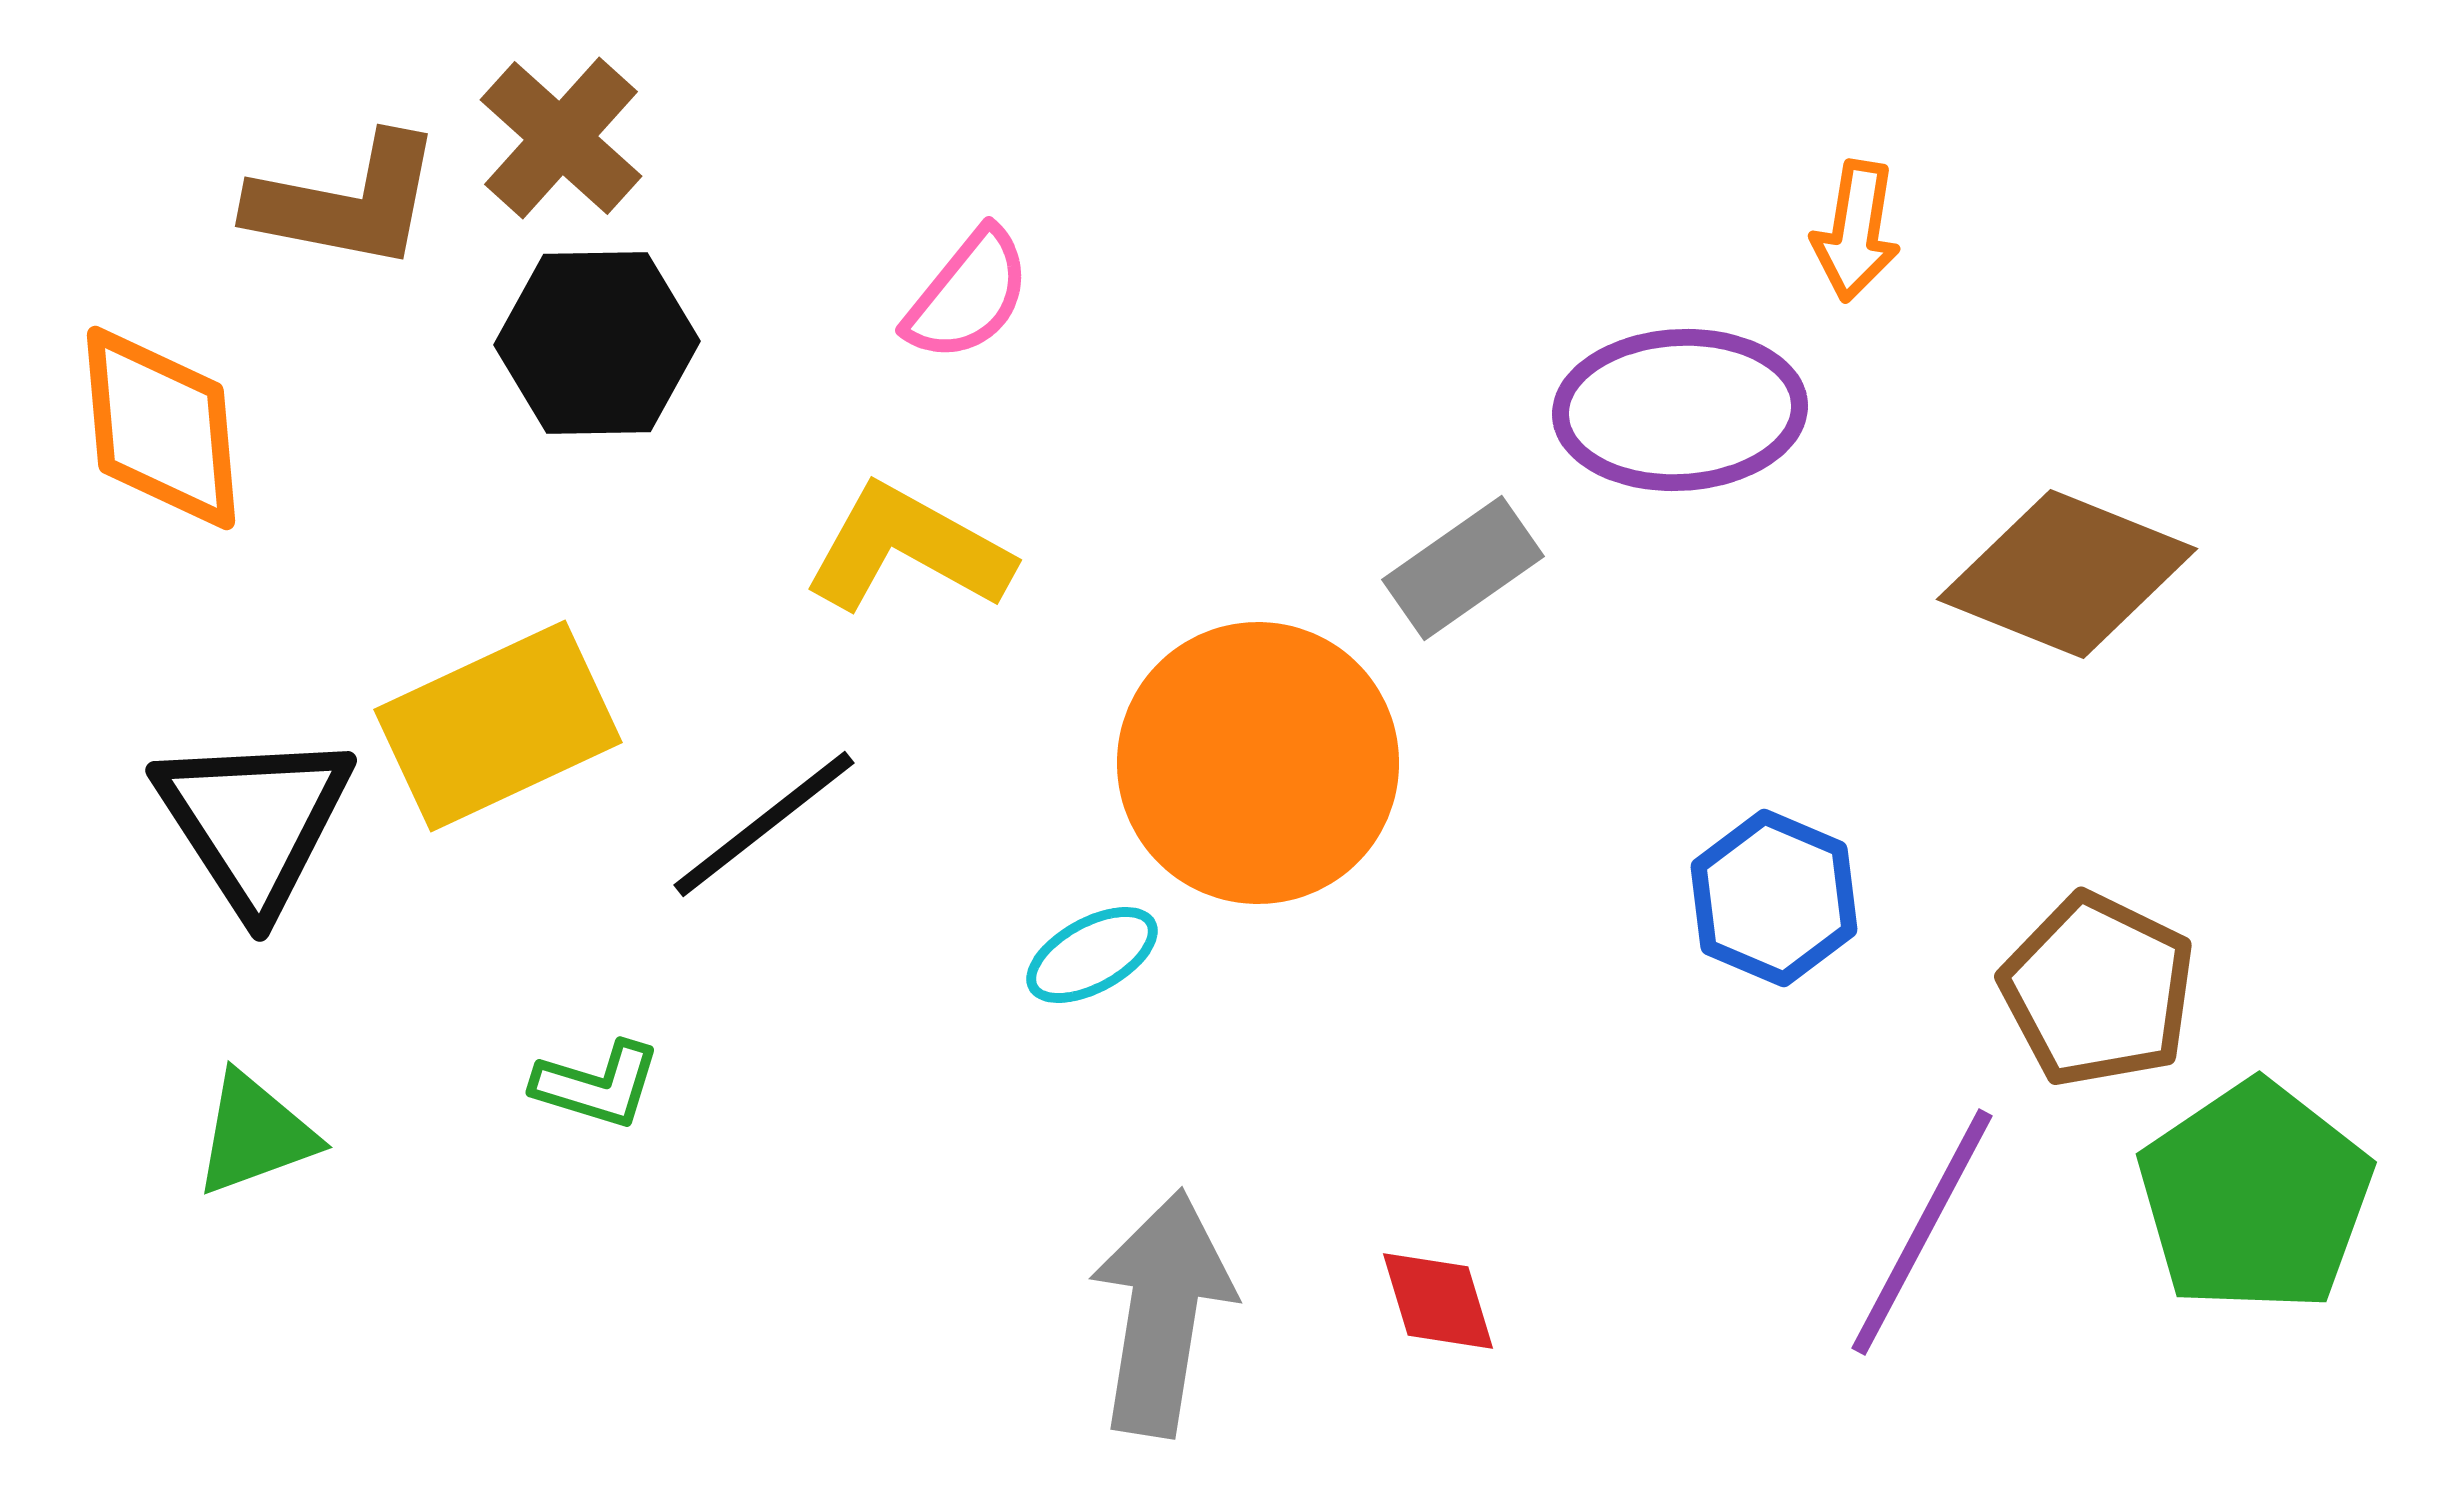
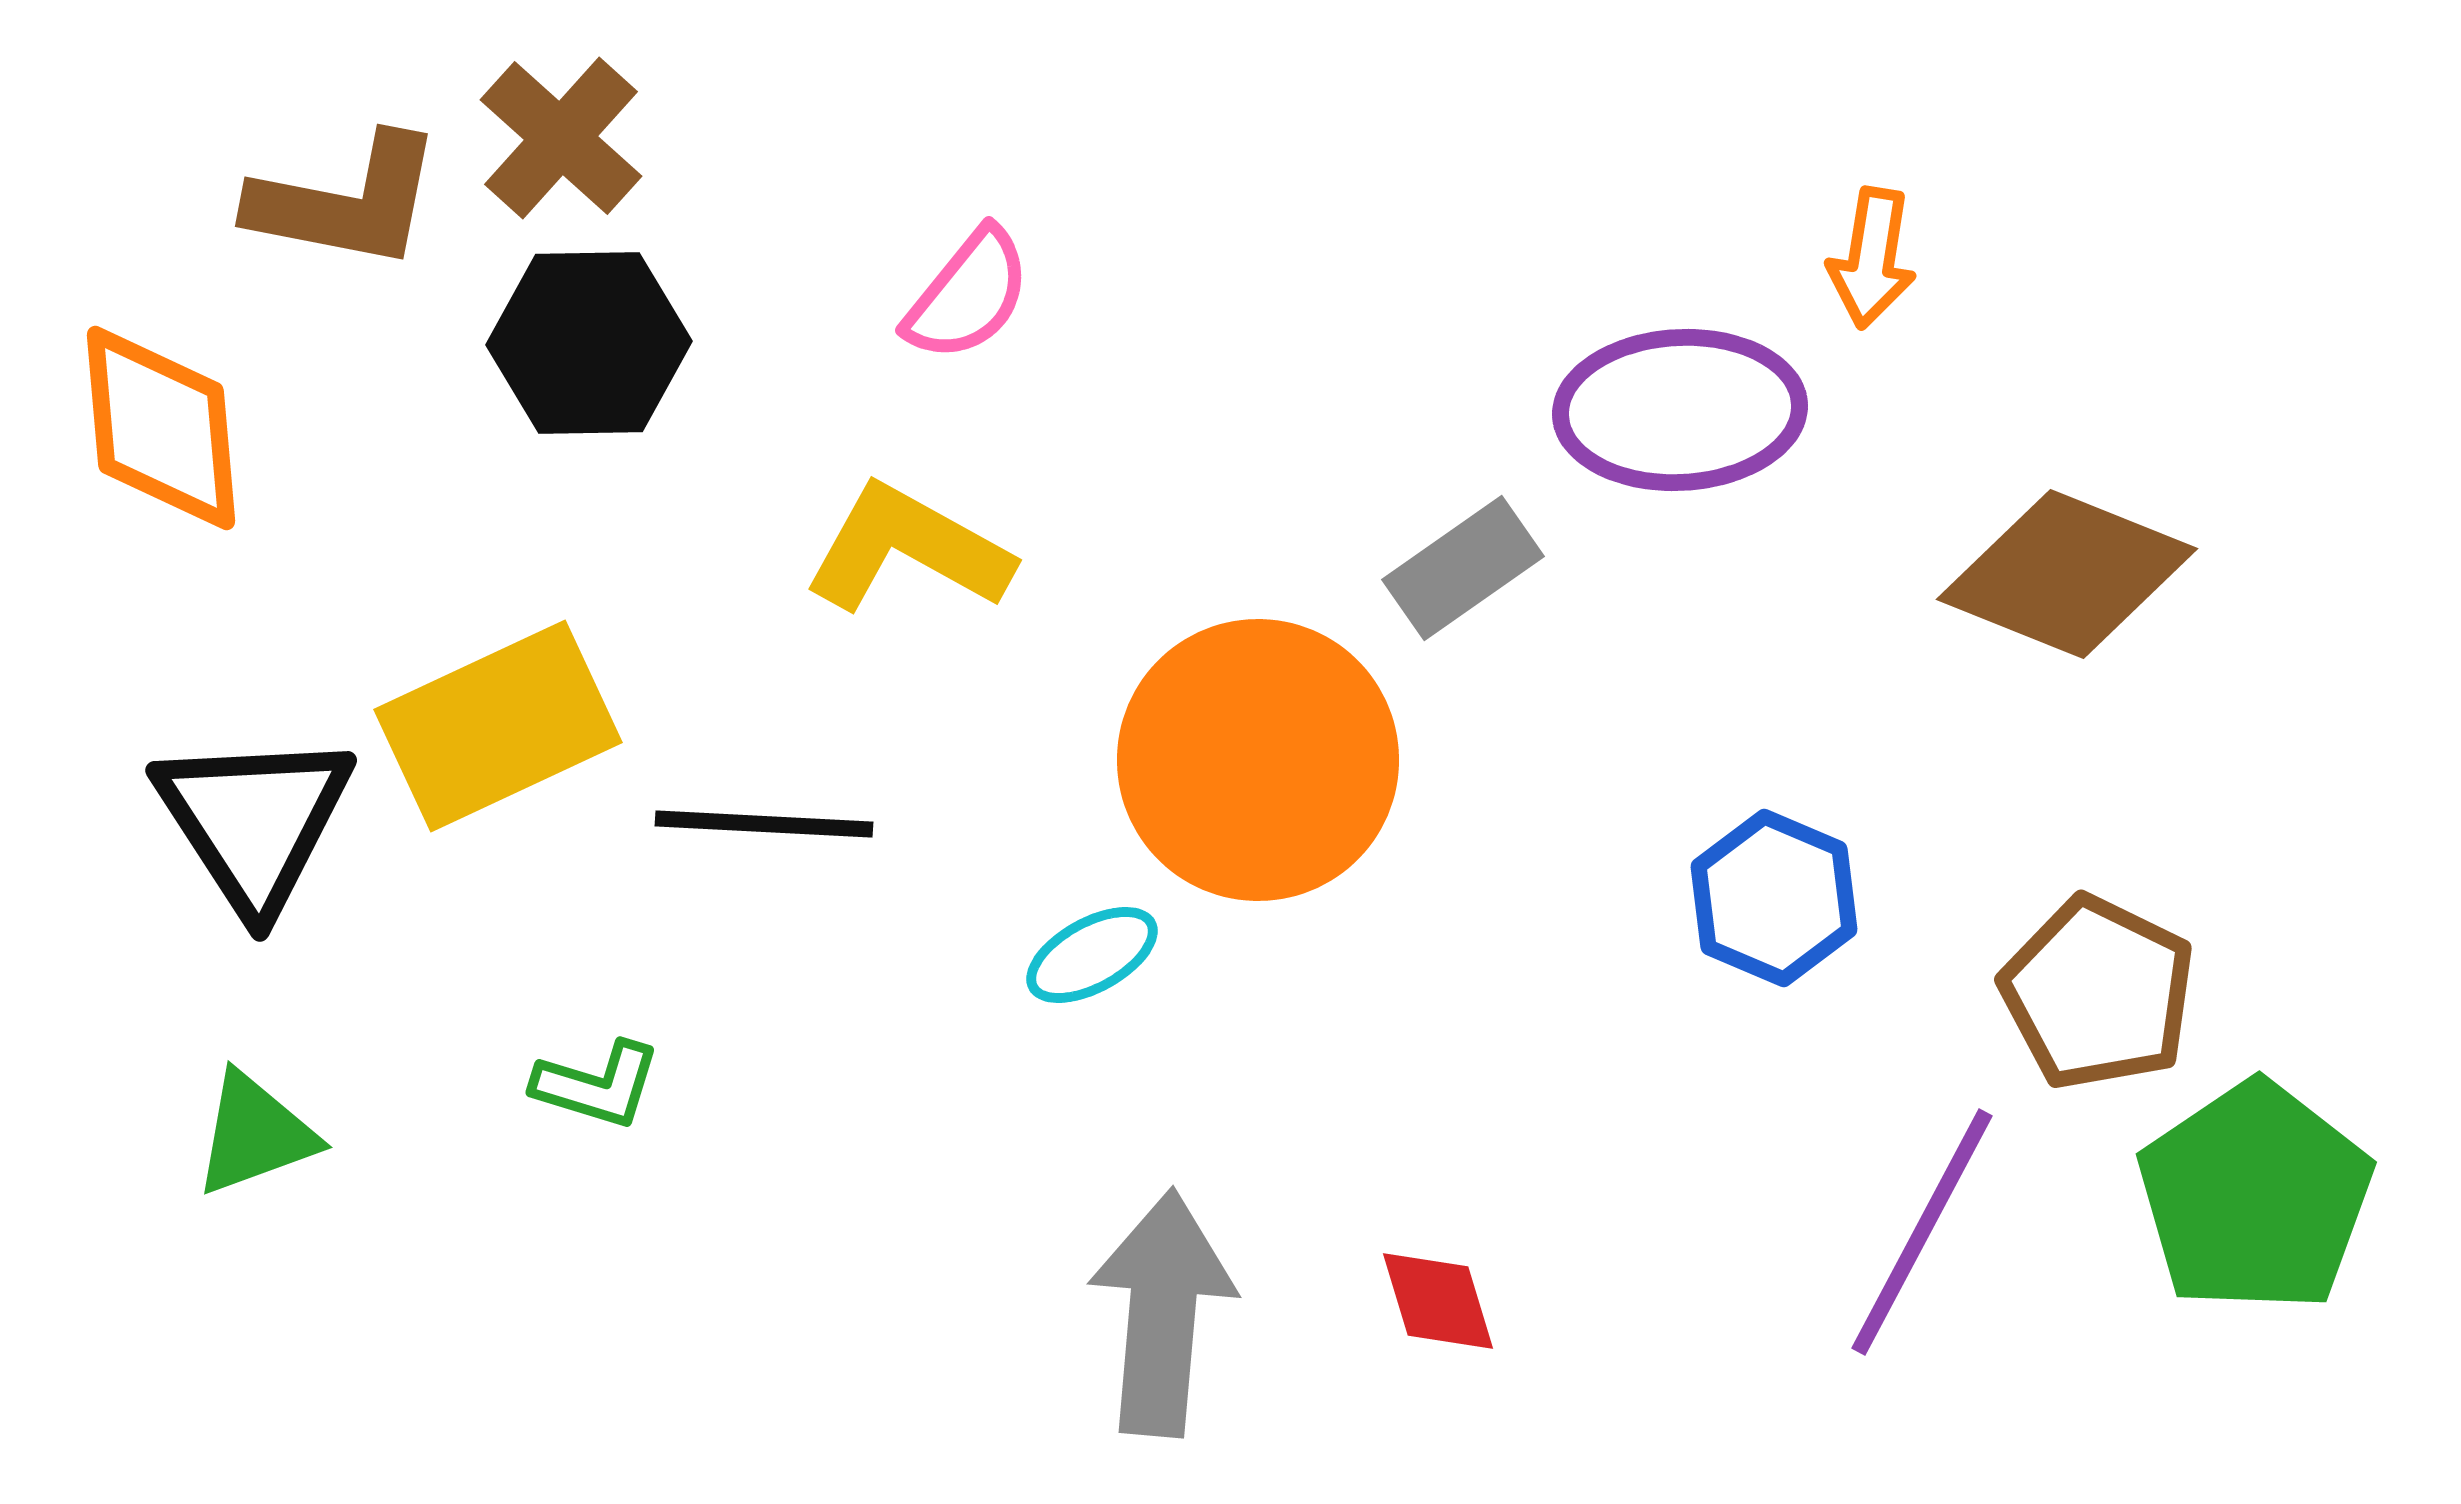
orange arrow: moved 16 px right, 27 px down
black hexagon: moved 8 px left
orange circle: moved 3 px up
black line: rotated 41 degrees clockwise
brown pentagon: moved 3 px down
gray arrow: rotated 4 degrees counterclockwise
